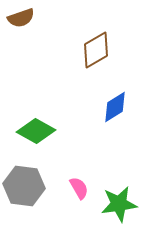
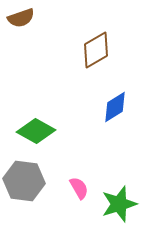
gray hexagon: moved 5 px up
green star: rotated 9 degrees counterclockwise
